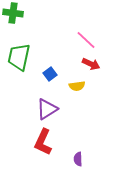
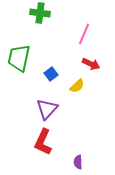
green cross: moved 27 px right
pink line: moved 2 px left, 6 px up; rotated 70 degrees clockwise
green trapezoid: moved 1 px down
blue square: moved 1 px right
yellow semicircle: rotated 35 degrees counterclockwise
purple triangle: rotated 15 degrees counterclockwise
purple semicircle: moved 3 px down
